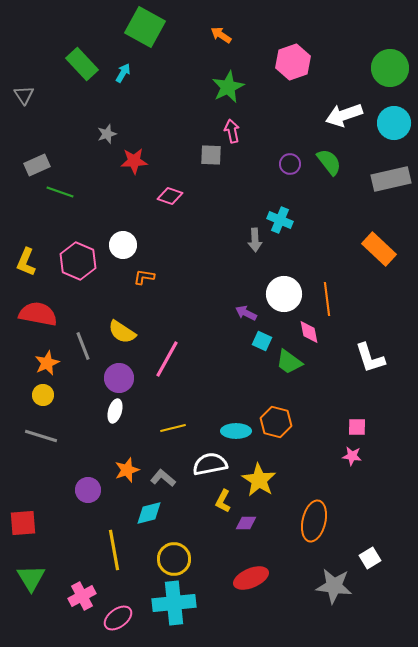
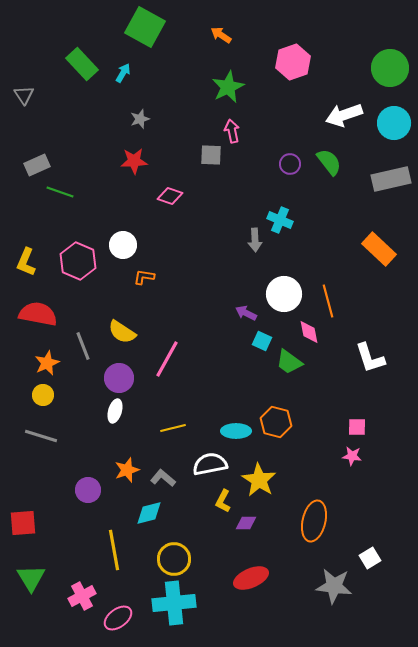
gray star at (107, 134): moved 33 px right, 15 px up
orange line at (327, 299): moved 1 px right, 2 px down; rotated 8 degrees counterclockwise
